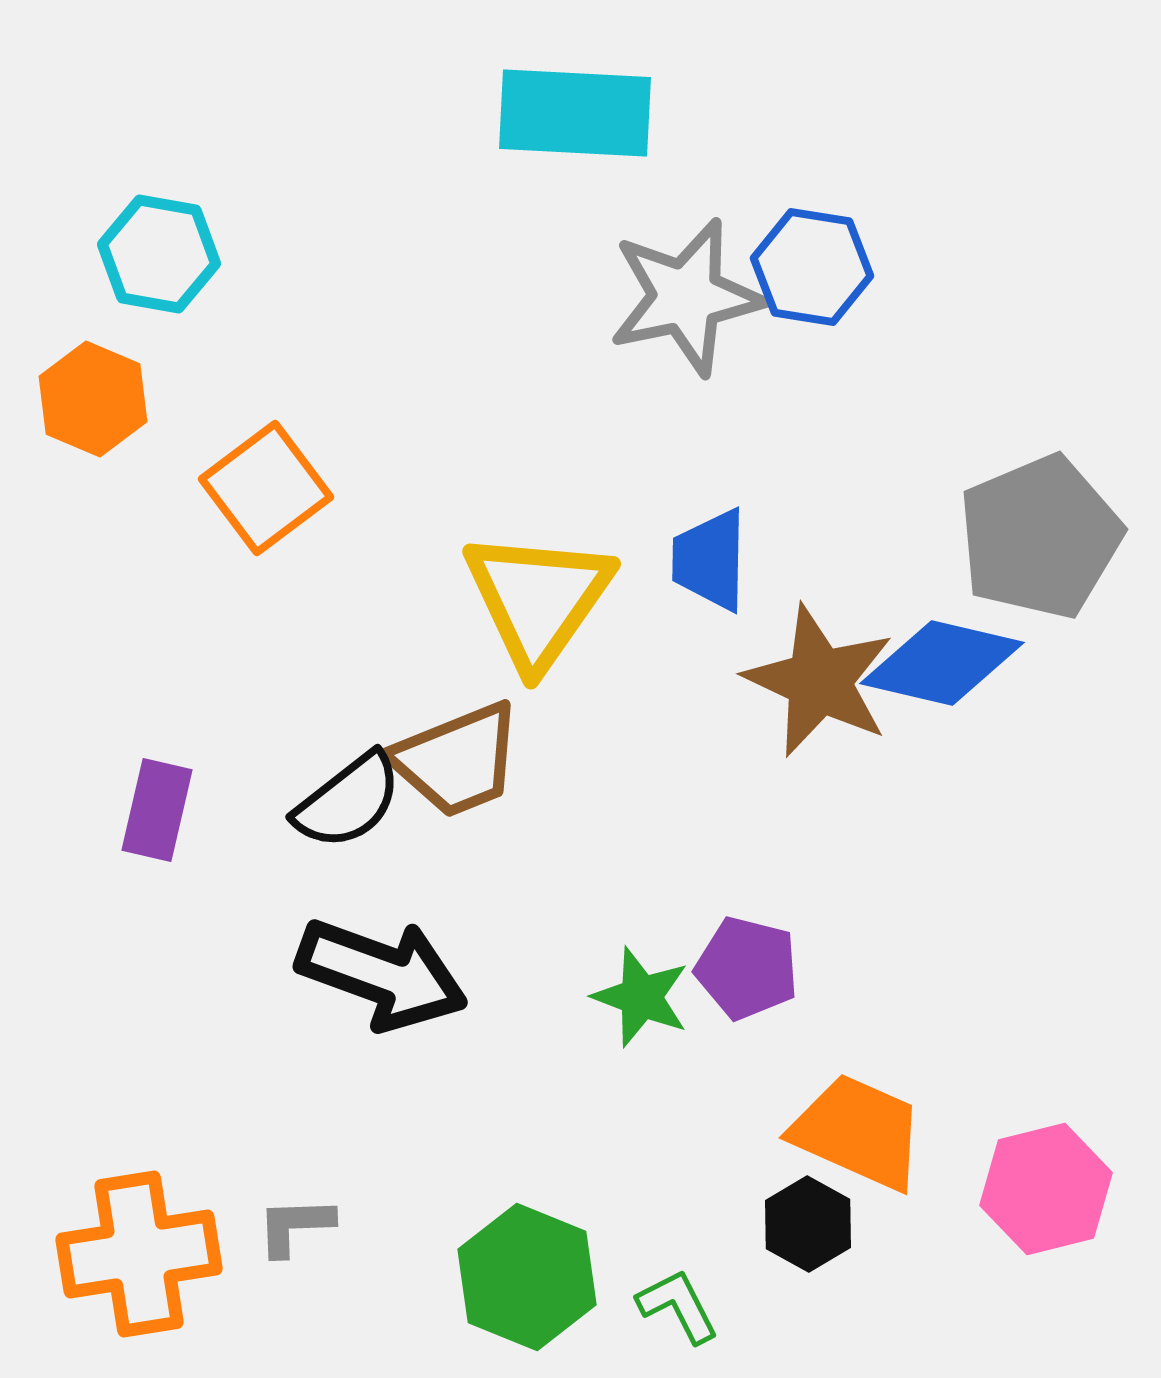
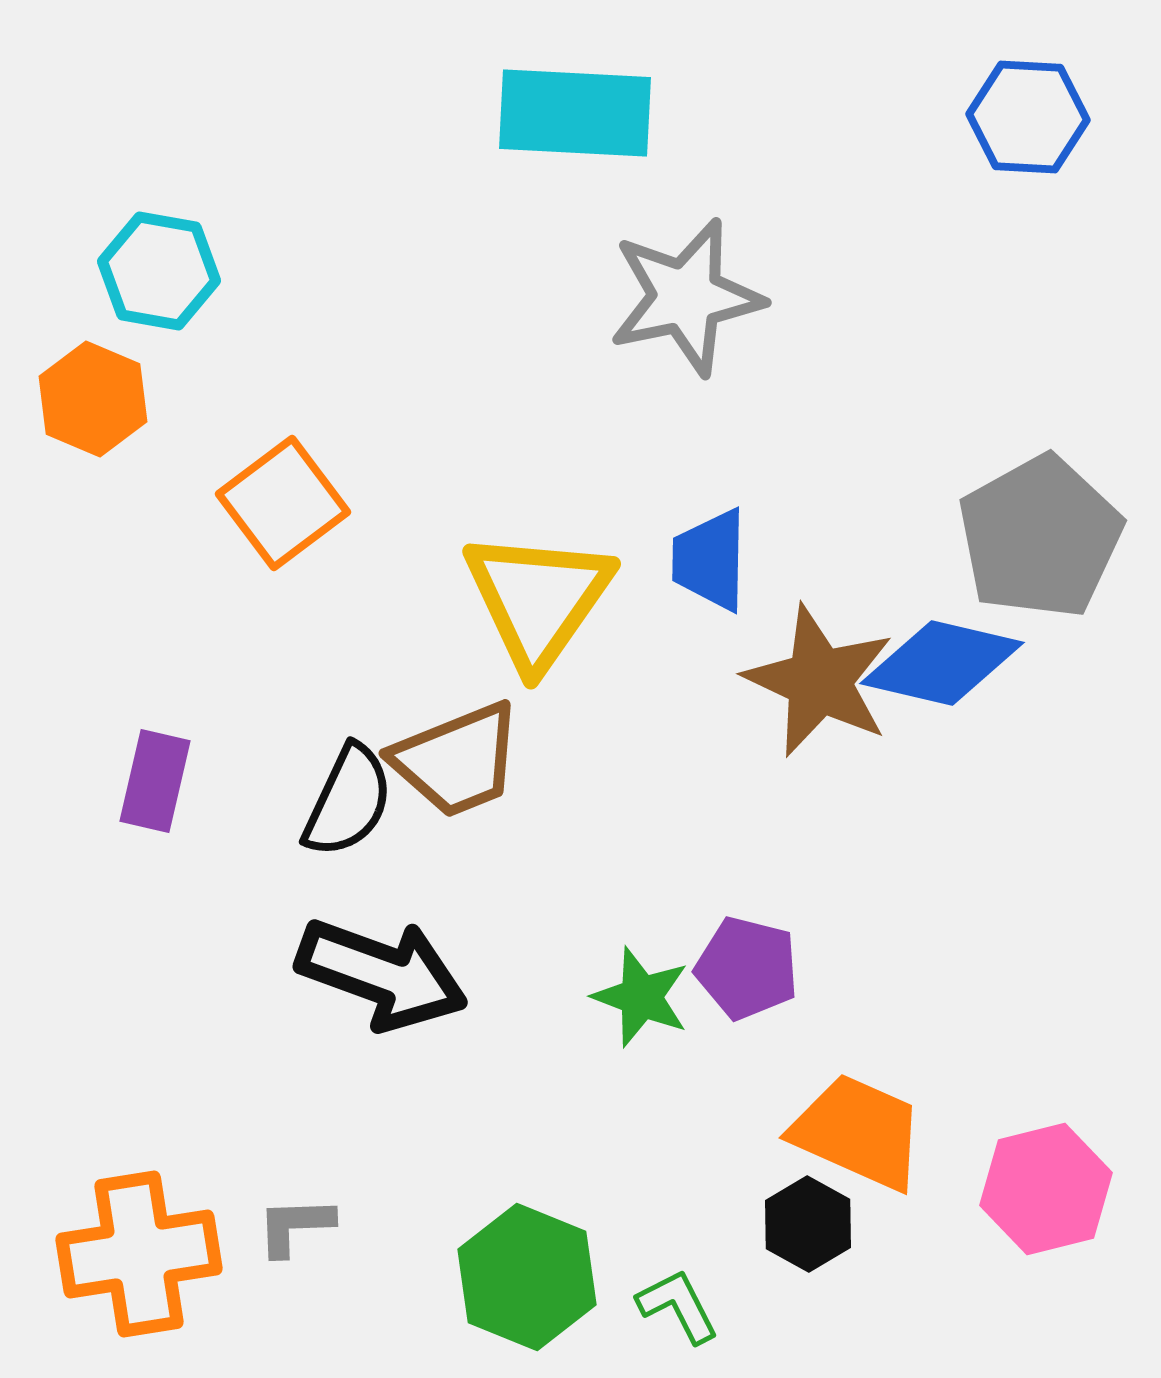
cyan hexagon: moved 17 px down
blue hexagon: moved 216 px right, 150 px up; rotated 6 degrees counterclockwise
orange square: moved 17 px right, 15 px down
gray pentagon: rotated 6 degrees counterclockwise
black semicircle: rotated 27 degrees counterclockwise
purple rectangle: moved 2 px left, 29 px up
